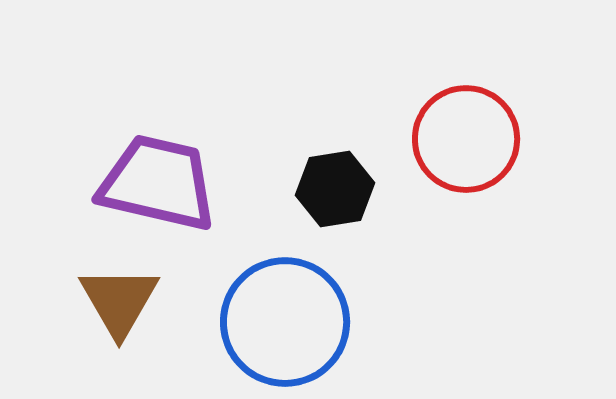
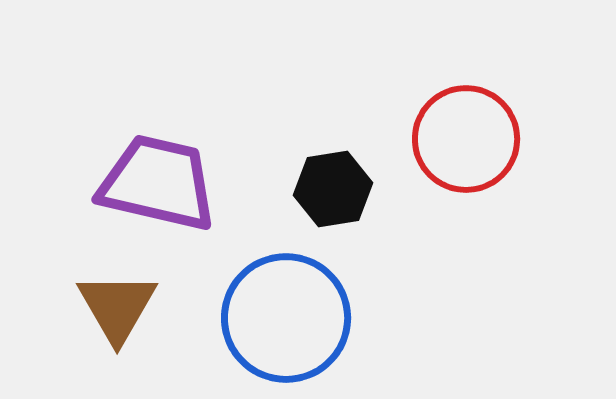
black hexagon: moved 2 px left
brown triangle: moved 2 px left, 6 px down
blue circle: moved 1 px right, 4 px up
